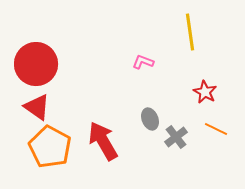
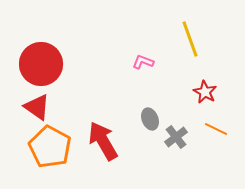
yellow line: moved 7 px down; rotated 12 degrees counterclockwise
red circle: moved 5 px right
